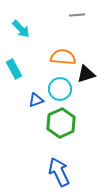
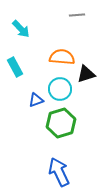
orange semicircle: moved 1 px left
cyan rectangle: moved 1 px right, 2 px up
green hexagon: rotated 8 degrees clockwise
